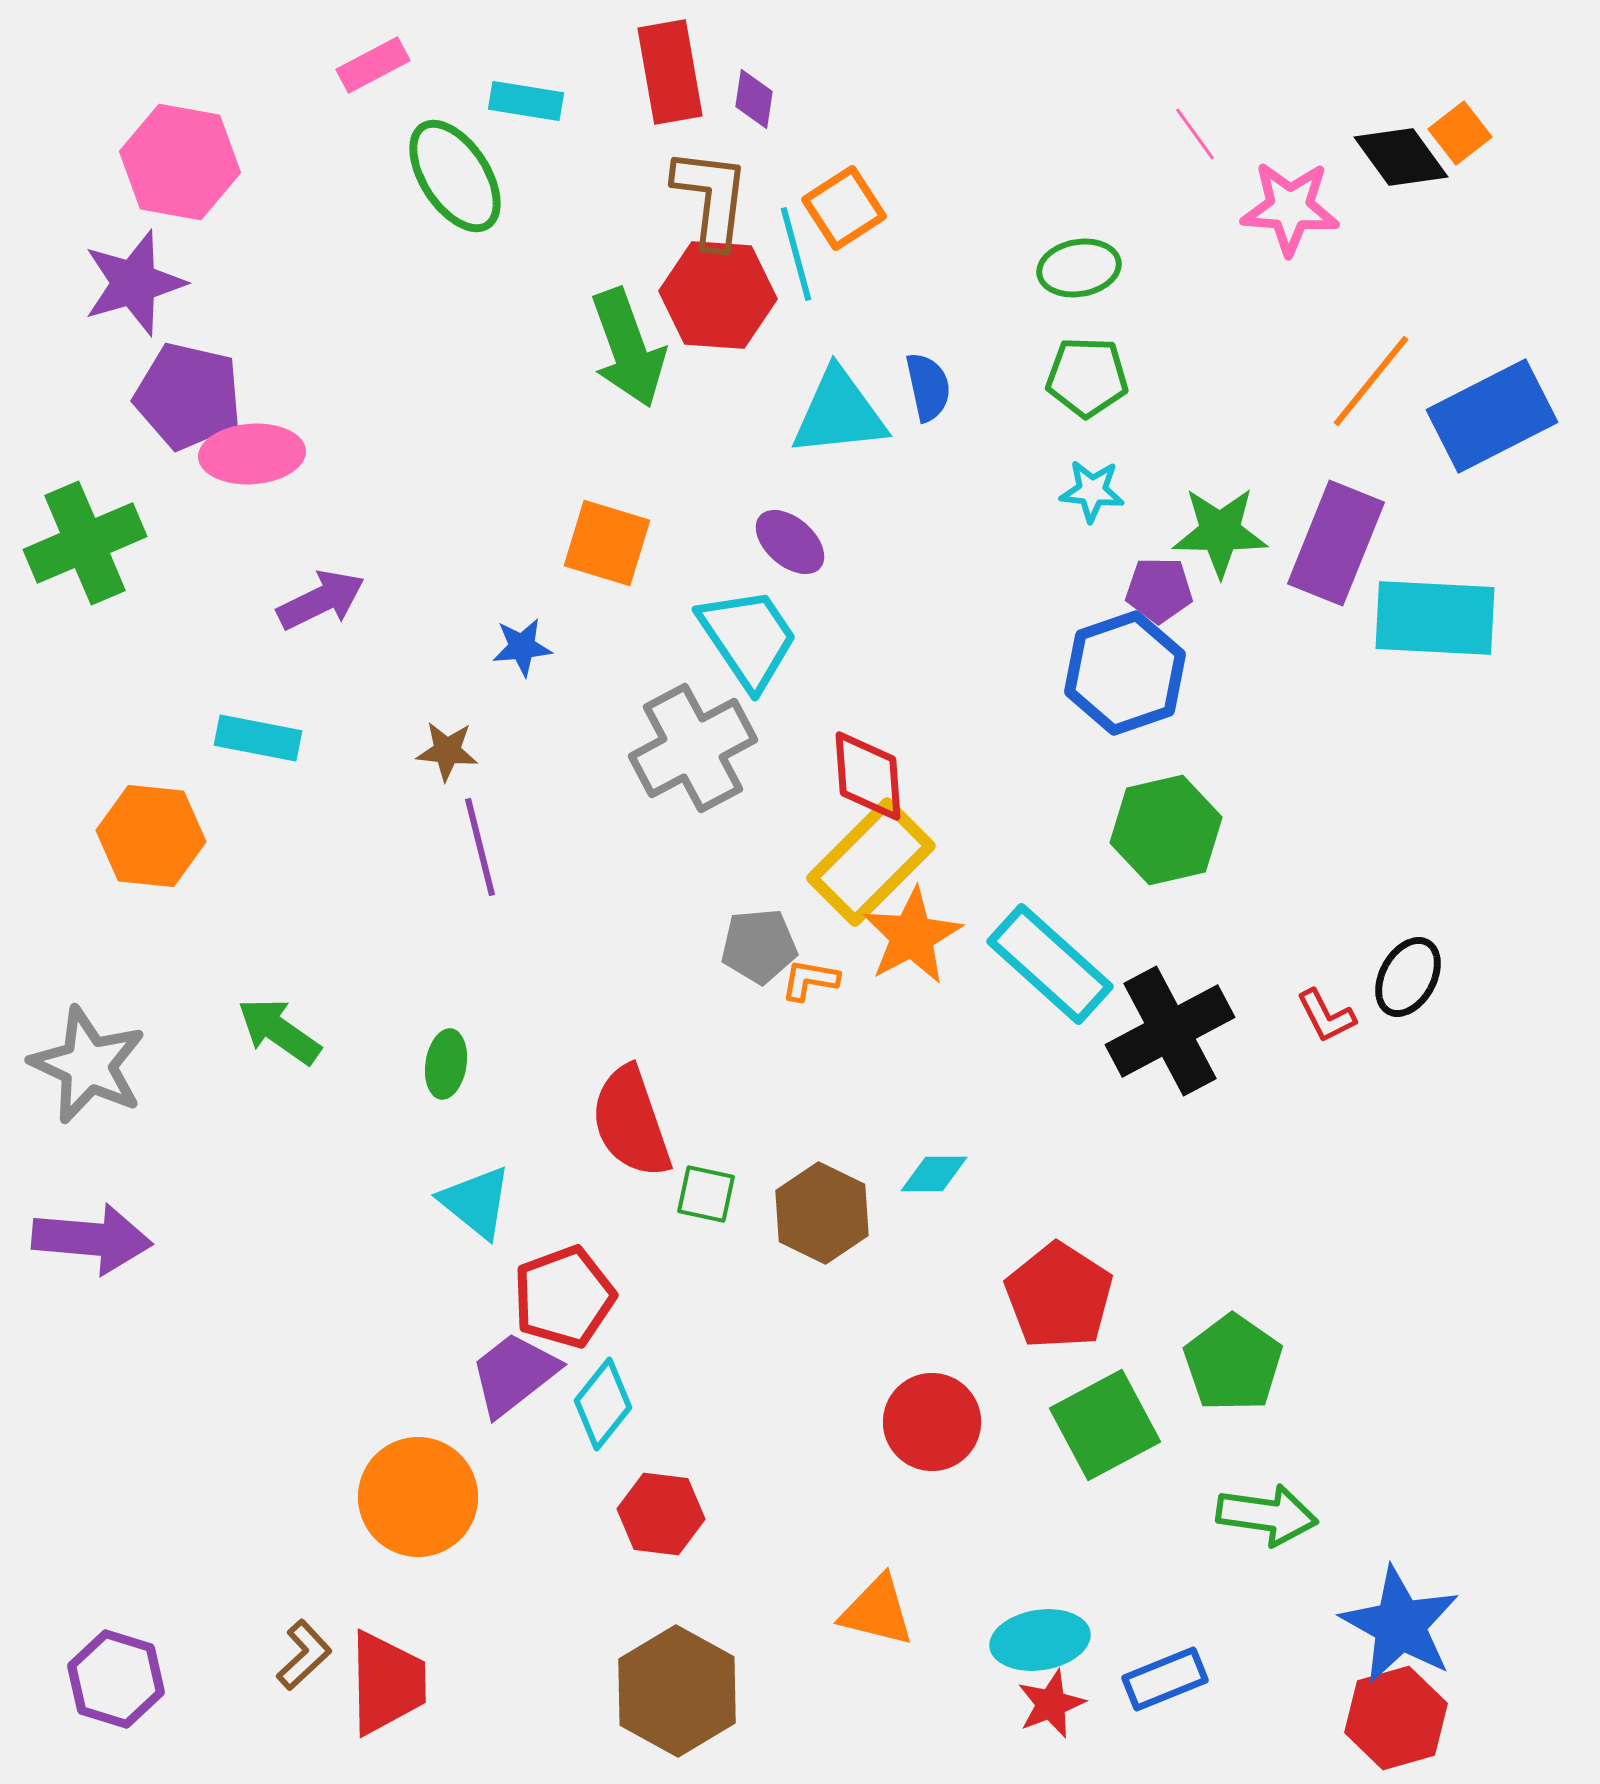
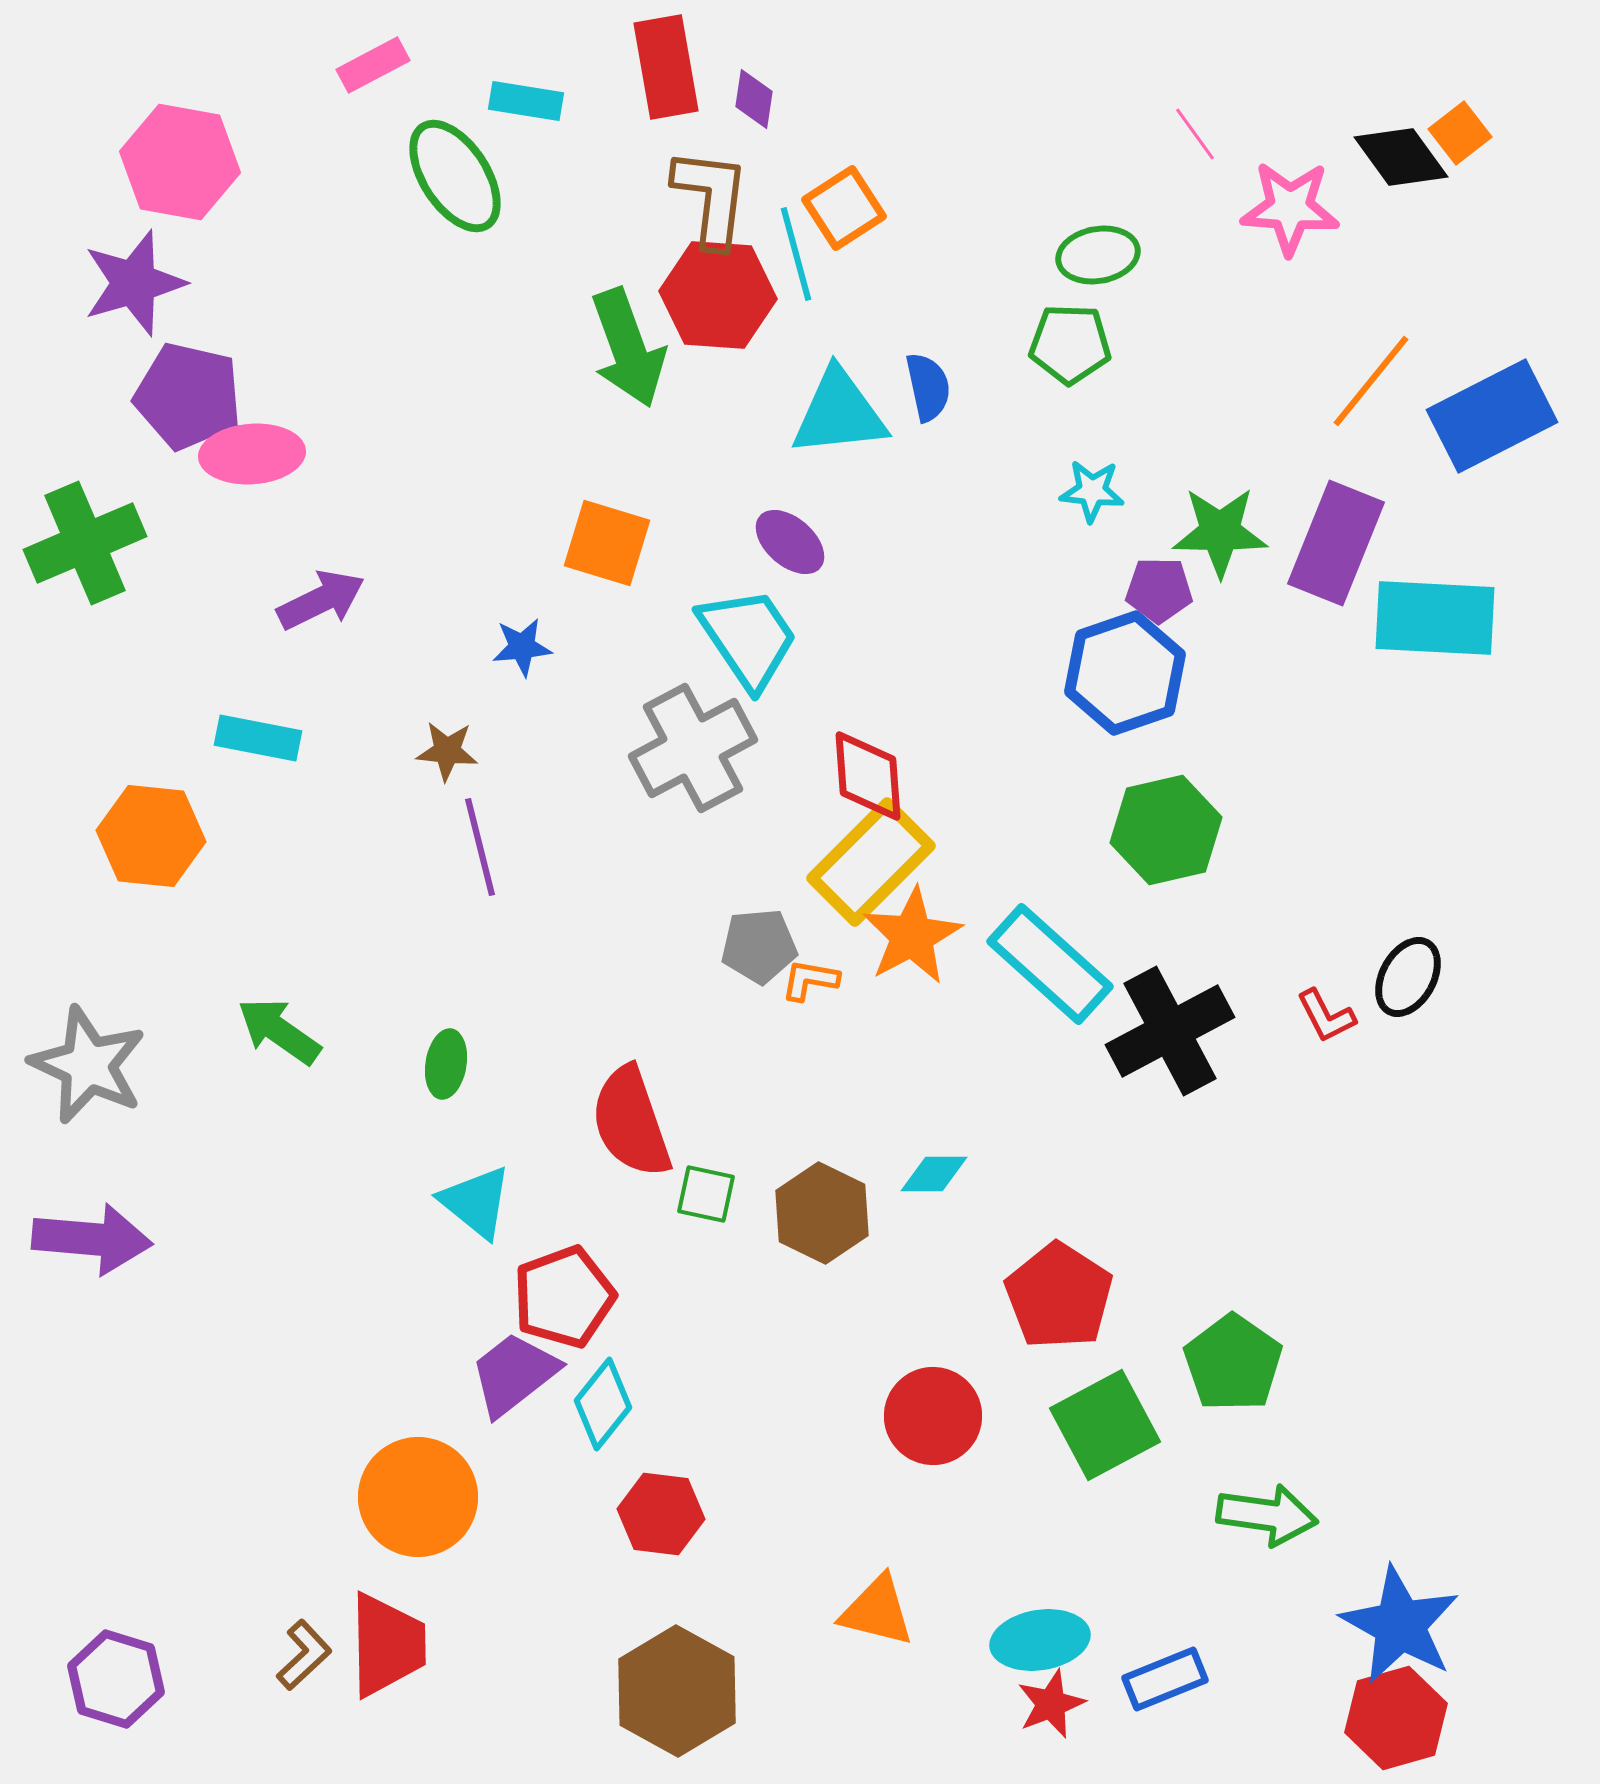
red rectangle at (670, 72): moved 4 px left, 5 px up
green ellipse at (1079, 268): moved 19 px right, 13 px up
green pentagon at (1087, 377): moved 17 px left, 33 px up
red circle at (932, 1422): moved 1 px right, 6 px up
red trapezoid at (387, 1683): moved 38 px up
